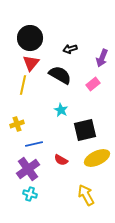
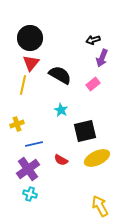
black arrow: moved 23 px right, 9 px up
black square: moved 1 px down
yellow arrow: moved 14 px right, 11 px down
